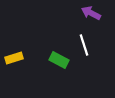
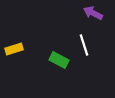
purple arrow: moved 2 px right
yellow rectangle: moved 9 px up
